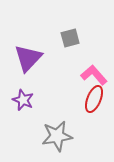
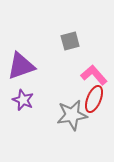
gray square: moved 3 px down
purple triangle: moved 7 px left, 8 px down; rotated 28 degrees clockwise
gray star: moved 15 px right, 21 px up
